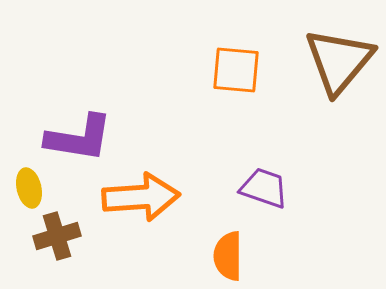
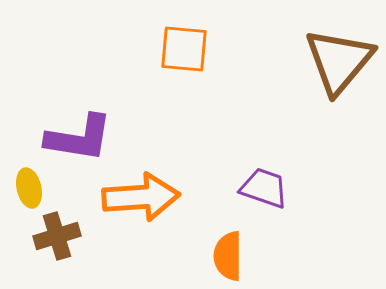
orange square: moved 52 px left, 21 px up
